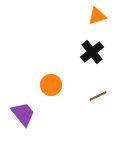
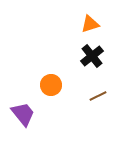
orange triangle: moved 7 px left, 8 px down
black cross: moved 4 px down
